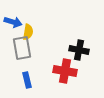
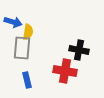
gray rectangle: rotated 15 degrees clockwise
